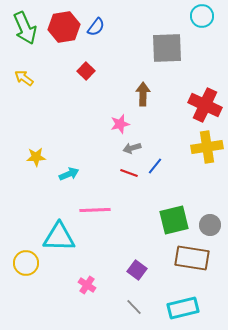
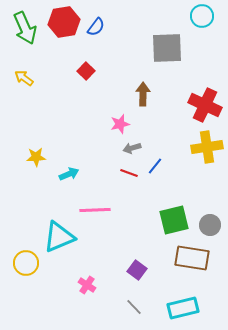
red hexagon: moved 5 px up
cyan triangle: rotated 24 degrees counterclockwise
